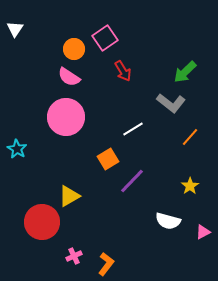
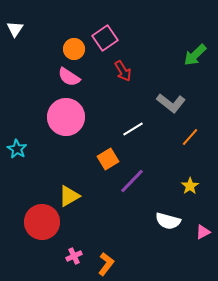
green arrow: moved 10 px right, 17 px up
